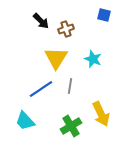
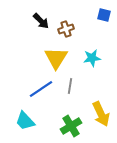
cyan star: moved 1 px left, 1 px up; rotated 30 degrees counterclockwise
